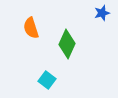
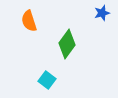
orange semicircle: moved 2 px left, 7 px up
green diamond: rotated 12 degrees clockwise
